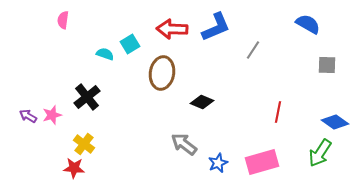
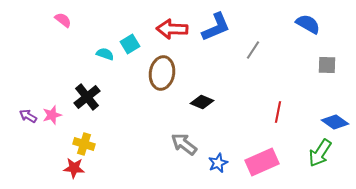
pink semicircle: rotated 120 degrees clockwise
yellow cross: rotated 20 degrees counterclockwise
pink rectangle: rotated 8 degrees counterclockwise
